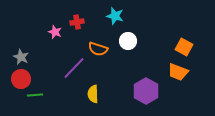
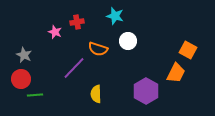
orange square: moved 4 px right, 3 px down
gray star: moved 3 px right, 2 px up
orange trapezoid: moved 2 px left, 1 px down; rotated 85 degrees counterclockwise
yellow semicircle: moved 3 px right
